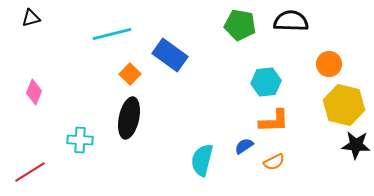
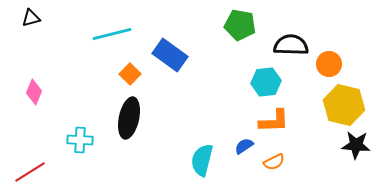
black semicircle: moved 24 px down
